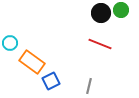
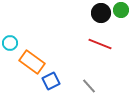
gray line: rotated 56 degrees counterclockwise
